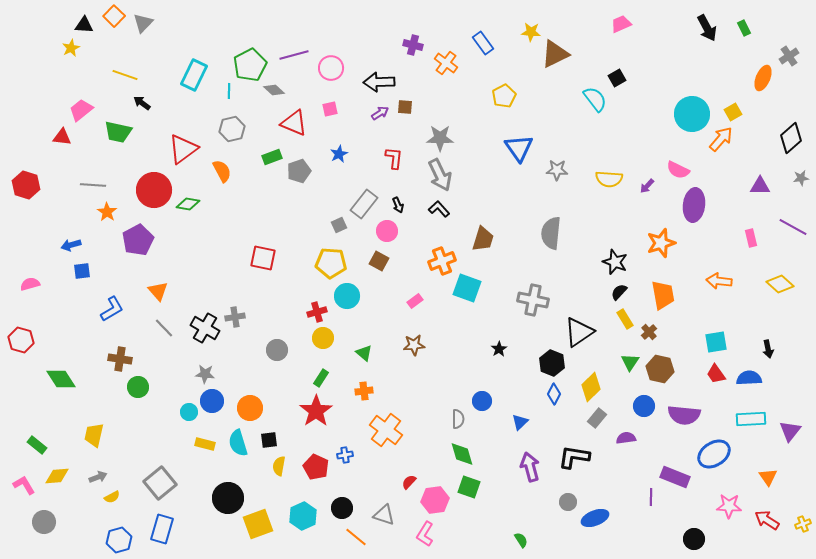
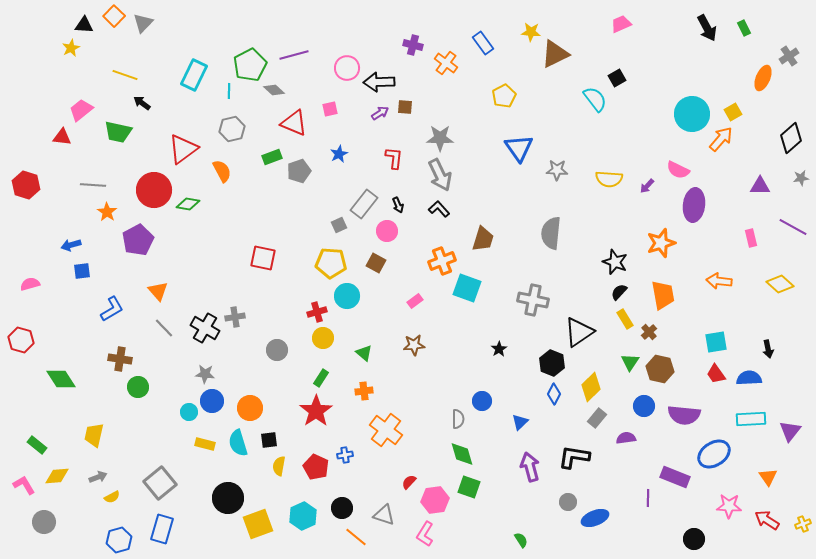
pink circle at (331, 68): moved 16 px right
brown square at (379, 261): moved 3 px left, 2 px down
purple line at (651, 497): moved 3 px left, 1 px down
